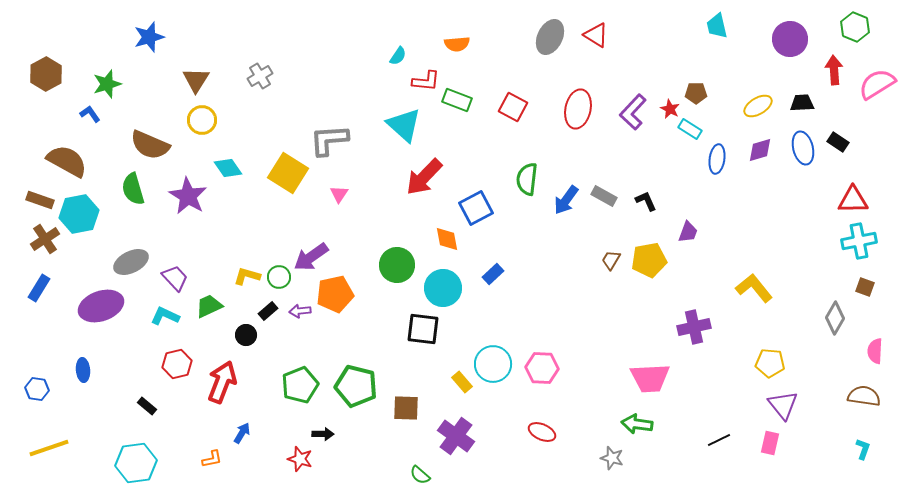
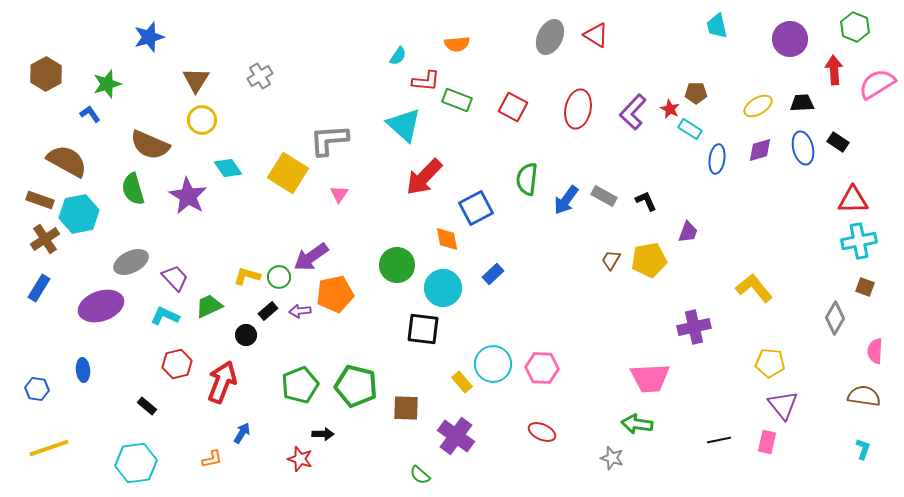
black line at (719, 440): rotated 15 degrees clockwise
pink rectangle at (770, 443): moved 3 px left, 1 px up
